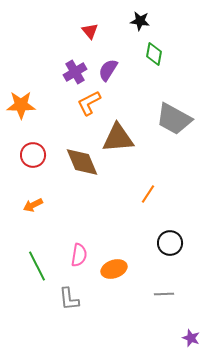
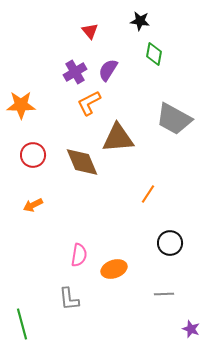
green line: moved 15 px left, 58 px down; rotated 12 degrees clockwise
purple star: moved 9 px up
